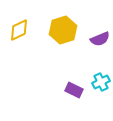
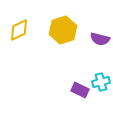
purple semicircle: rotated 36 degrees clockwise
cyan cross: rotated 12 degrees clockwise
purple rectangle: moved 6 px right
